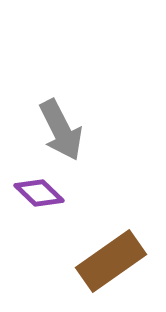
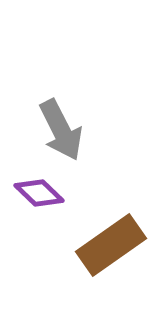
brown rectangle: moved 16 px up
